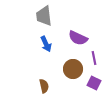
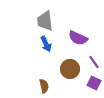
gray trapezoid: moved 1 px right, 5 px down
purple line: moved 4 px down; rotated 24 degrees counterclockwise
brown circle: moved 3 px left
